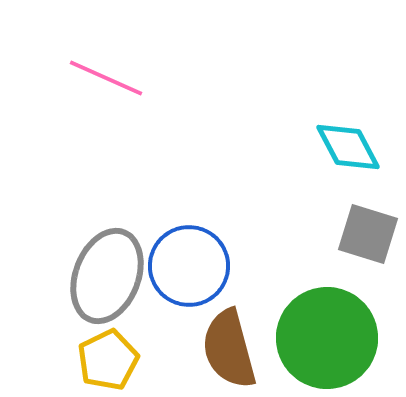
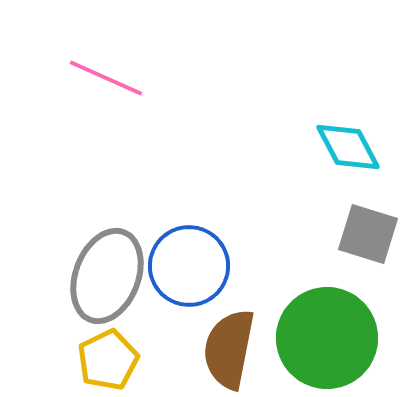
brown semicircle: rotated 26 degrees clockwise
